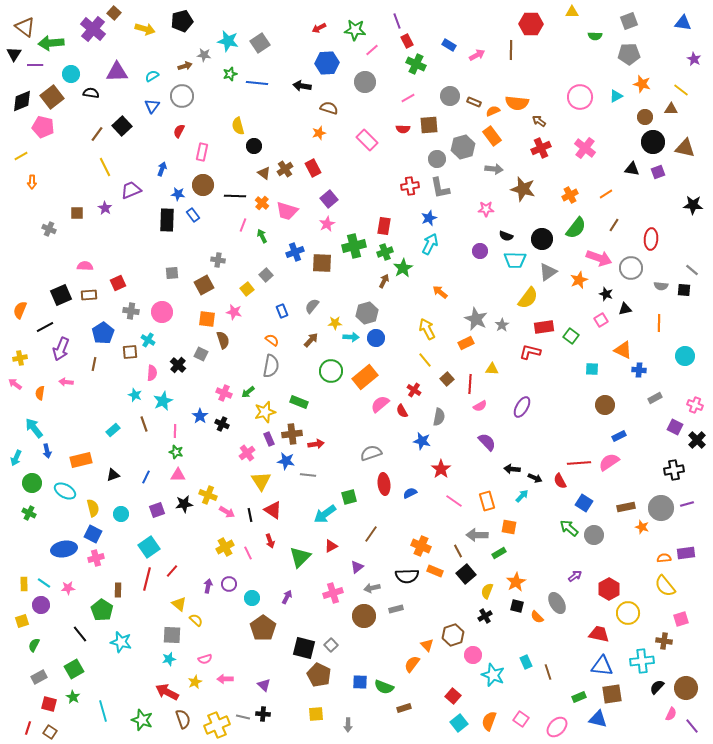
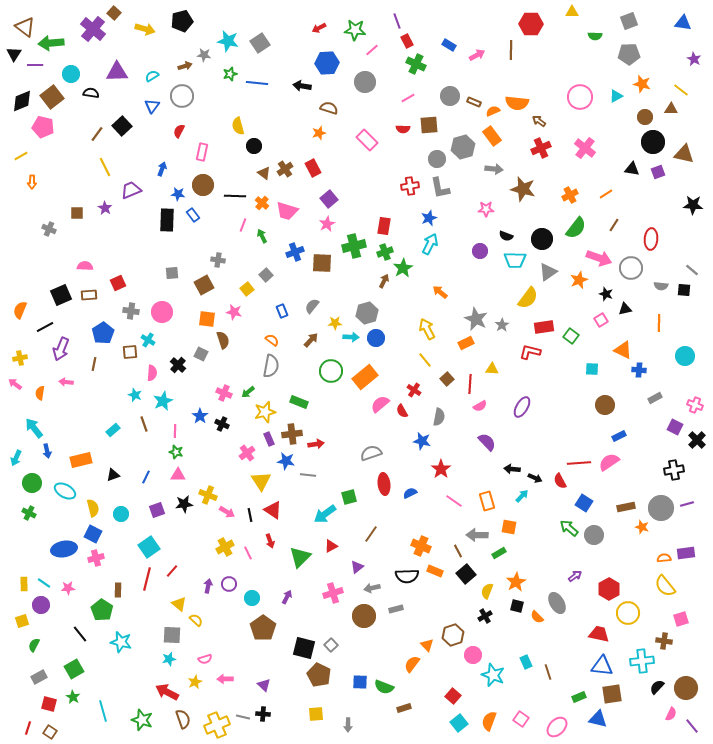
brown triangle at (685, 148): moved 1 px left, 6 px down
